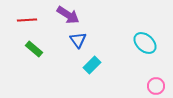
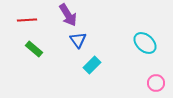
purple arrow: rotated 25 degrees clockwise
pink circle: moved 3 px up
